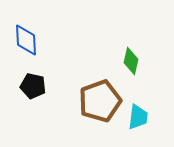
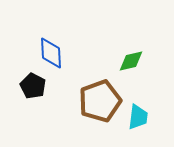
blue diamond: moved 25 px right, 13 px down
green diamond: rotated 64 degrees clockwise
black pentagon: rotated 15 degrees clockwise
